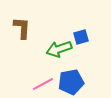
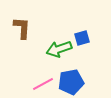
blue square: moved 1 px right, 1 px down
